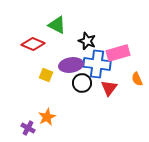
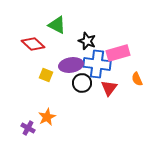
red diamond: rotated 20 degrees clockwise
